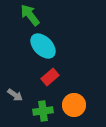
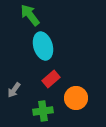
cyan ellipse: rotated 28 degrees clockwise
red rectangle: moved 1 px right, 2 px down
gray arrow: moved 1 px left, 5 px up; rotated 91 degrees clockwise
orange circle: moved 2 px right, 7 px up
